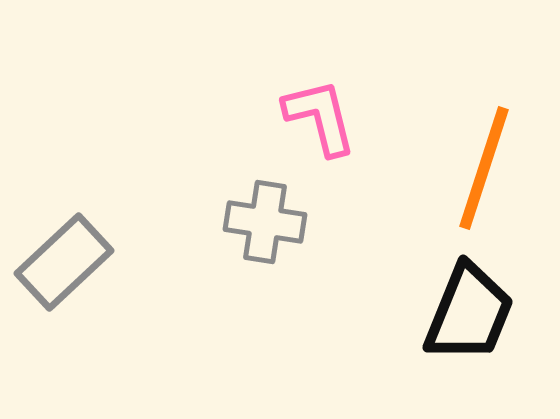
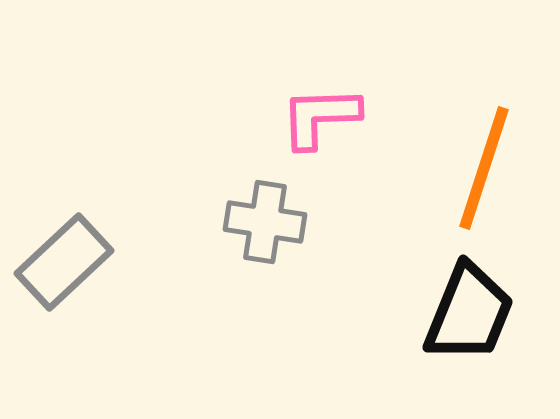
pink L-shape: rotated 78 degrees counterclockwise
